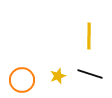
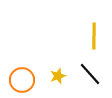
yellow line: moved 5 px right
black line: rotated 30 degrees clockwise
